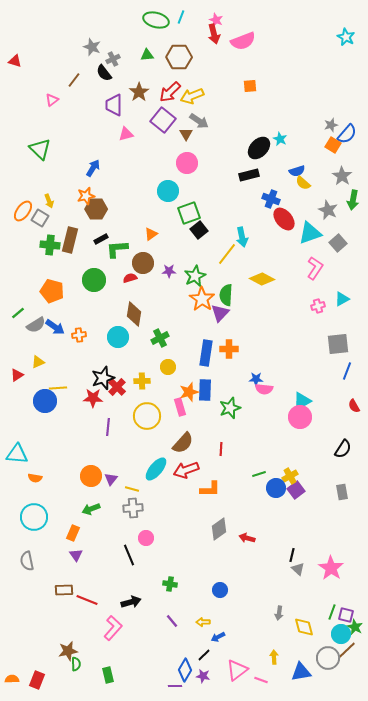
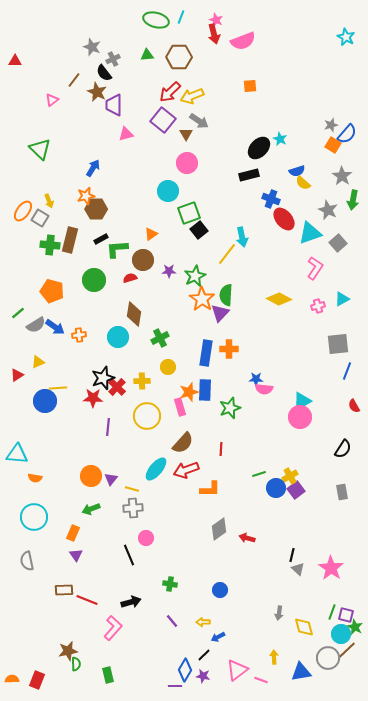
red triangle at (15, 61): rotated 16 degrees counterclockwise
brown star at (139, 92): moved 42 px left; rotated 12 degrees counterclockwise
brown circle at (143, 263): moved 3 px up
yellow diamond at (262, 279): moved 17 px right, 20 px down
